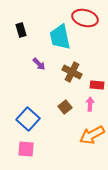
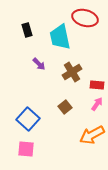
black rectangle: moved 6 px right
brown cross: rotated 30 degrees clockwise
pink arrow: moved 7 px right; rotated 32 degrees clockwise
